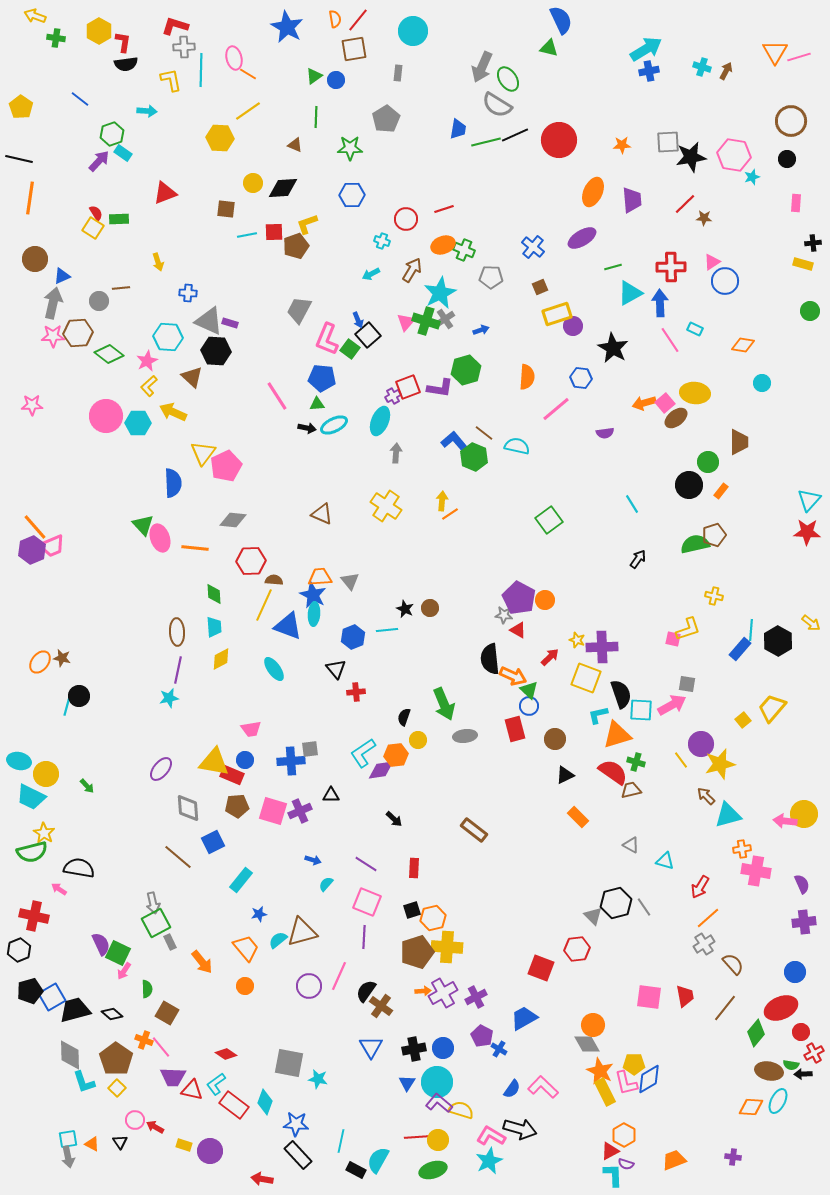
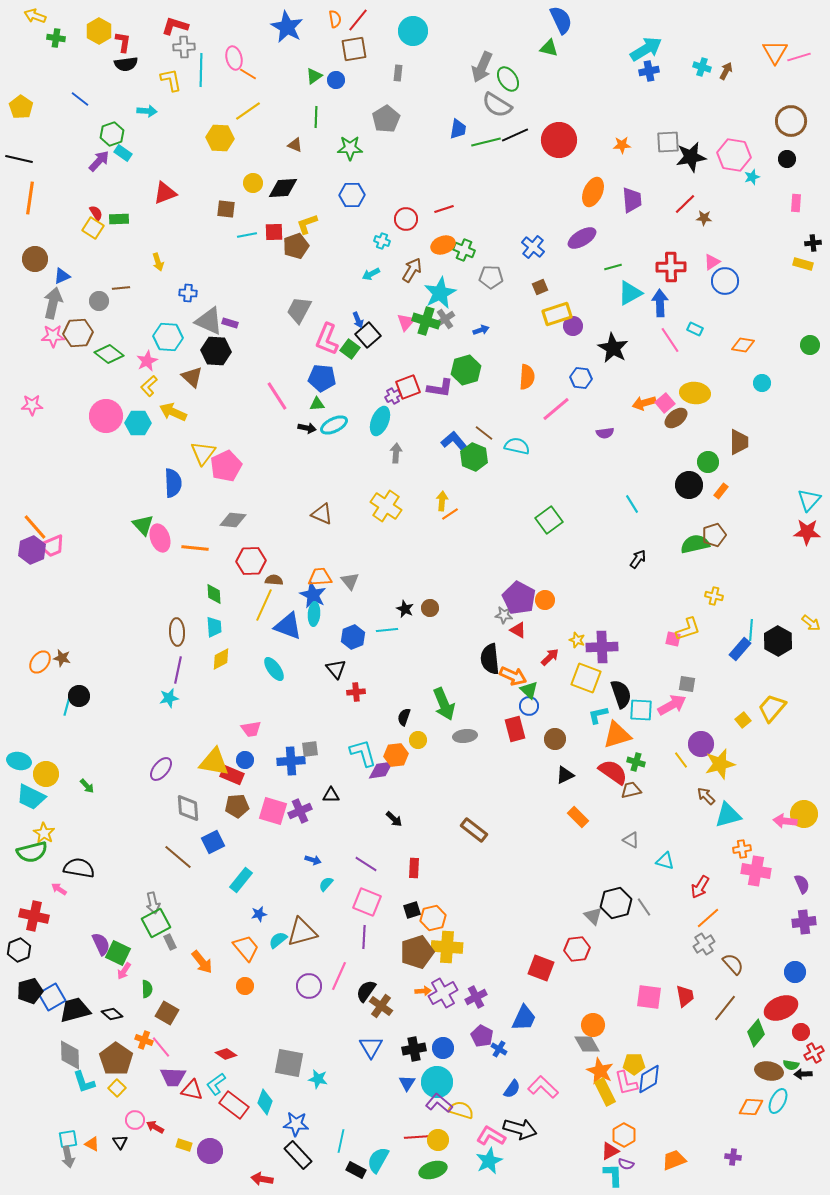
green circle at (810, 311): moved 34 px down
cyan L-shape at (363, 753): rotated 108 degrees clockwise
gray triangle at (631, 845): moved 5 px up
blue trapezoid at (524, 1018): rotated 144 degrees clockwise
